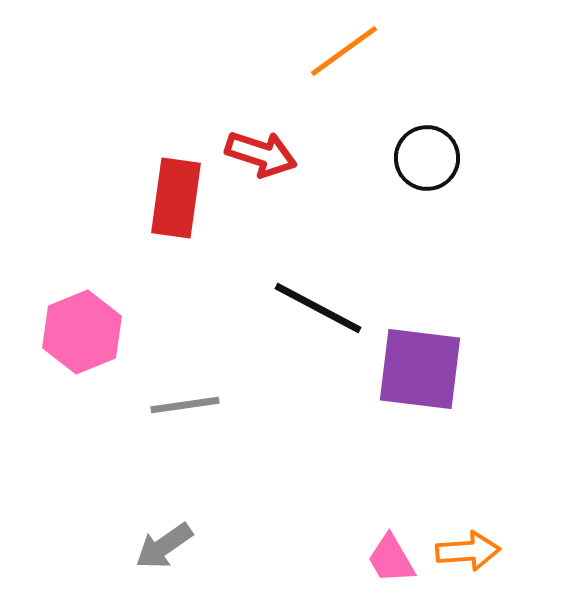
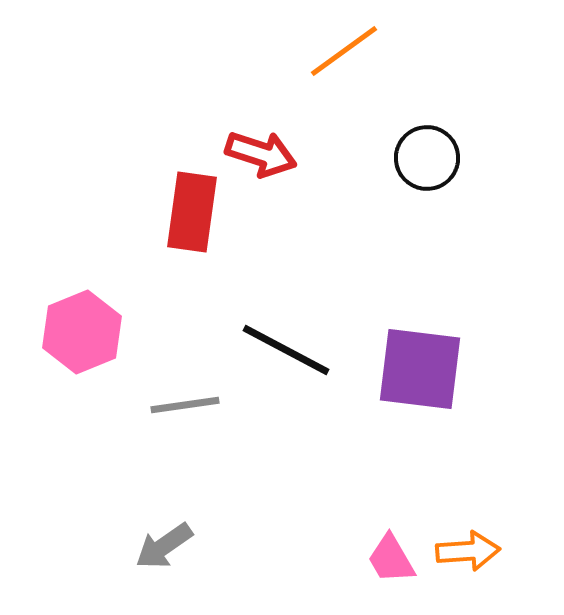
red rectangle: moved 16 px right, 14 px down
black line: moved 32 px left, 42 px down
